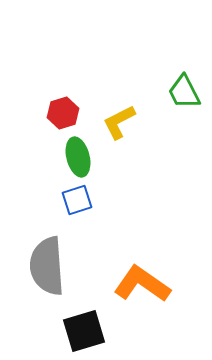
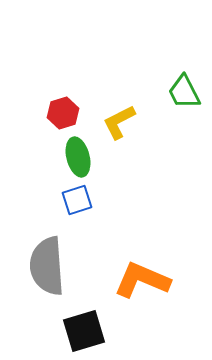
orange L-shape: moved 4 px up; rotated 12 degrees counterclockwise
